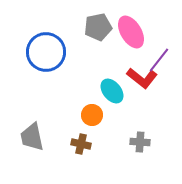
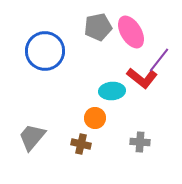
blue circle: moved 1 px left, 1 px up
cyan ellipse: rotated 55 degrees counterclockwise
orange circle: moved 3 px right, 3 px down
gray trapezoid: rotated 52 degrees clockwise
